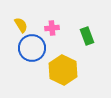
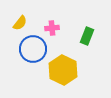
yellow semicircle: moved 1 px left, 2 px up; rotated 70 degrees clockwise
green rectangle: rotated 42 degrees clockwise
blue circle: moved 1 px right, 1 px down
